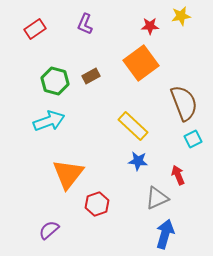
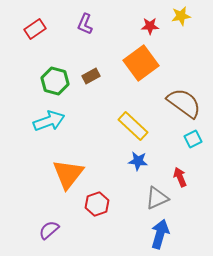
brown semicircle: rotated 33 degrees counterclockwise
red arrow: moved 2 px right, 2 px down
blue arrow: moved 5 px left
